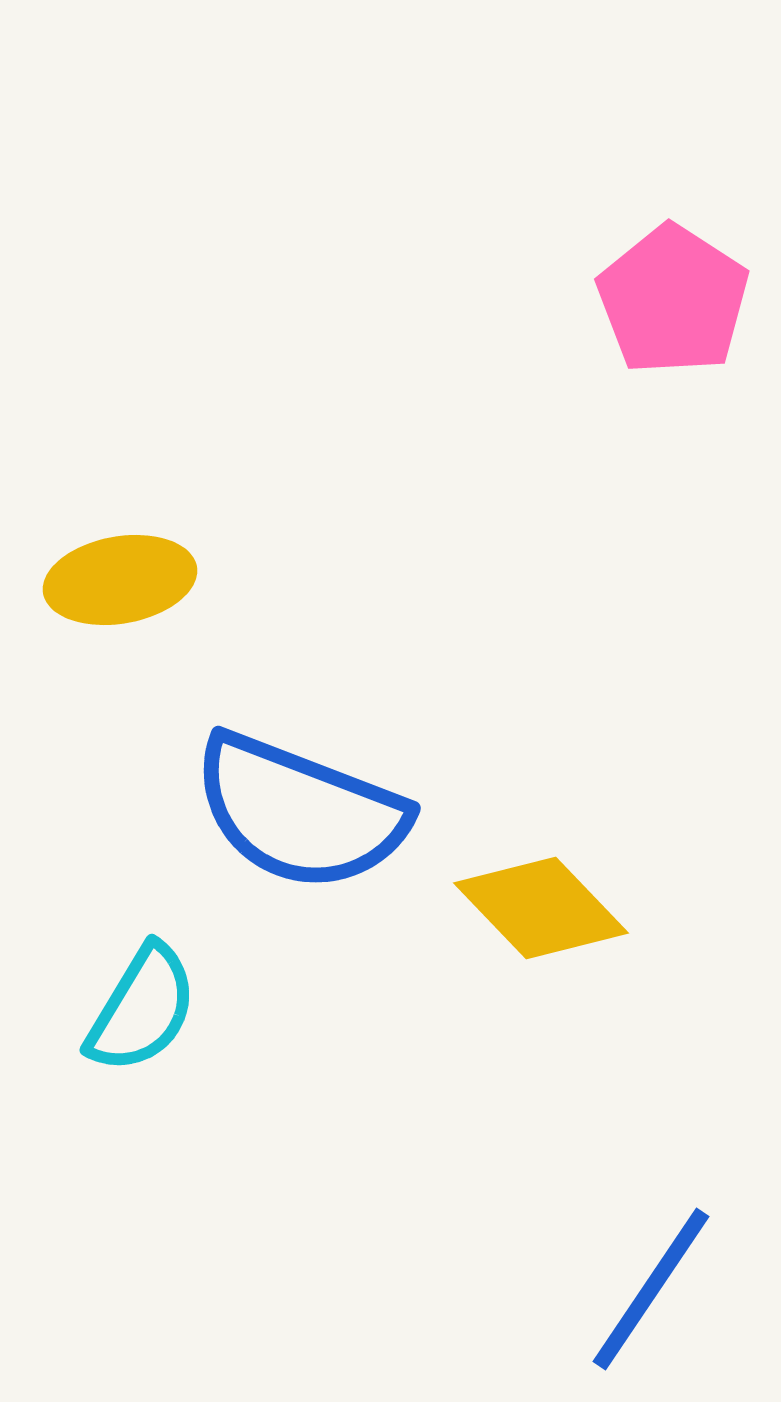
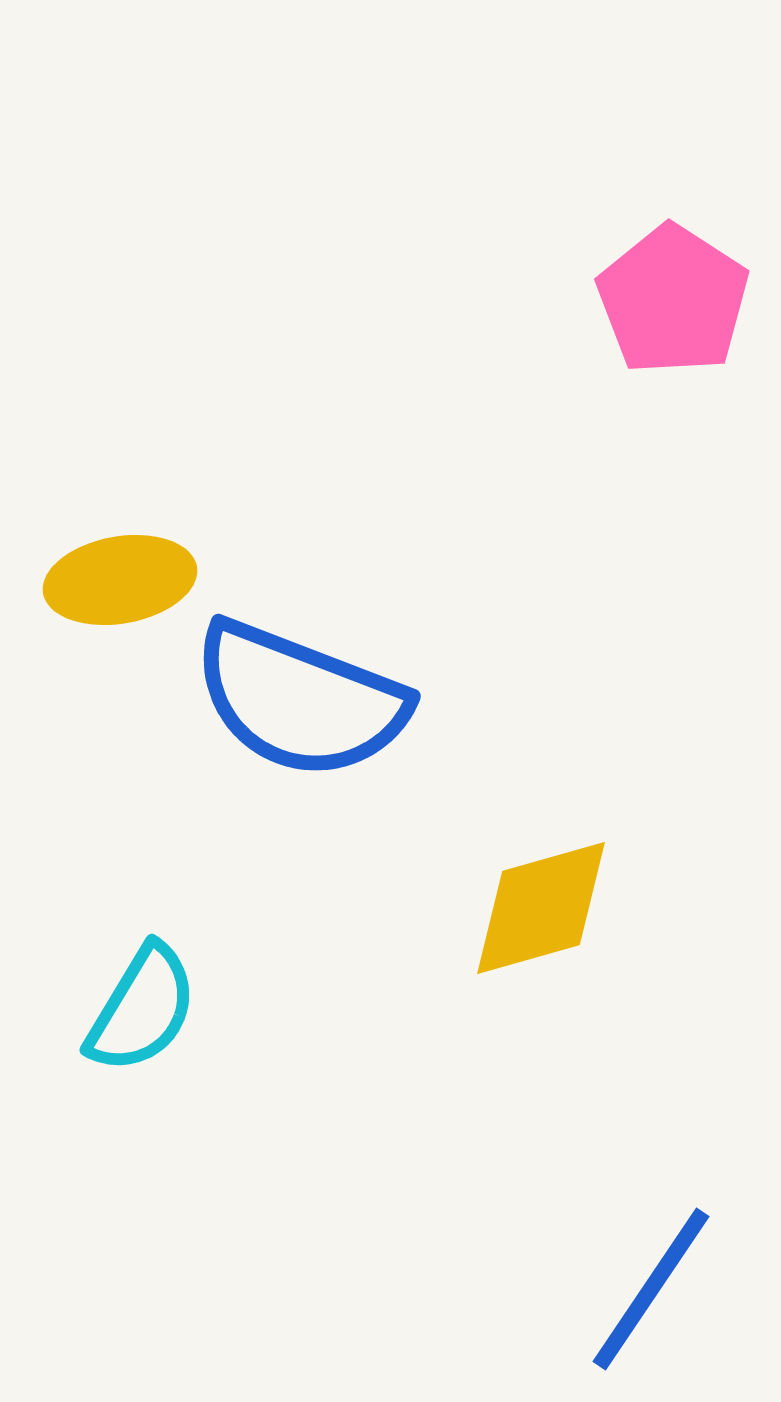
blue semicircle: moved 112 px up
yellow diamond: rotated 62 degrees counterclockwise
